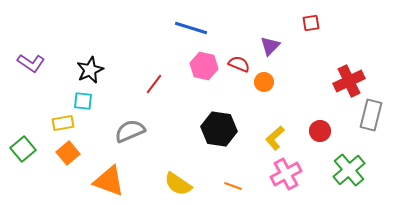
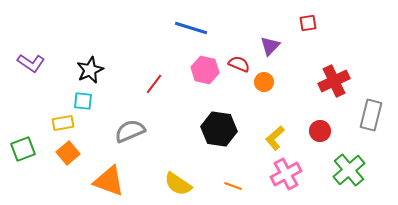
red square: moved 3 px left
pink hexagon: moved 1 px right, 4 px down
red cross: moved 15 px left
green square: rotated 20 degrees clockwise
